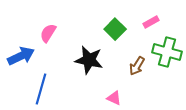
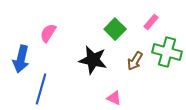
pink rectangle: rotated 21 degrees counterclockwise
blue arrow: moved 3 px down; rotated 128 degrees clockwise
black star: moved 4 px right
brown arrow: moved 2 px left, 5 px up
